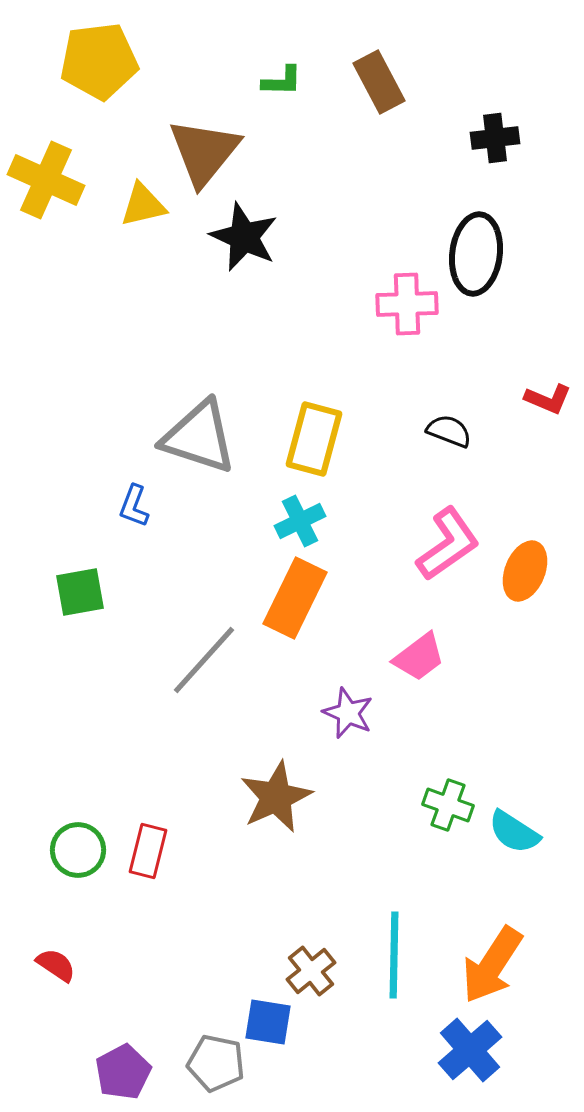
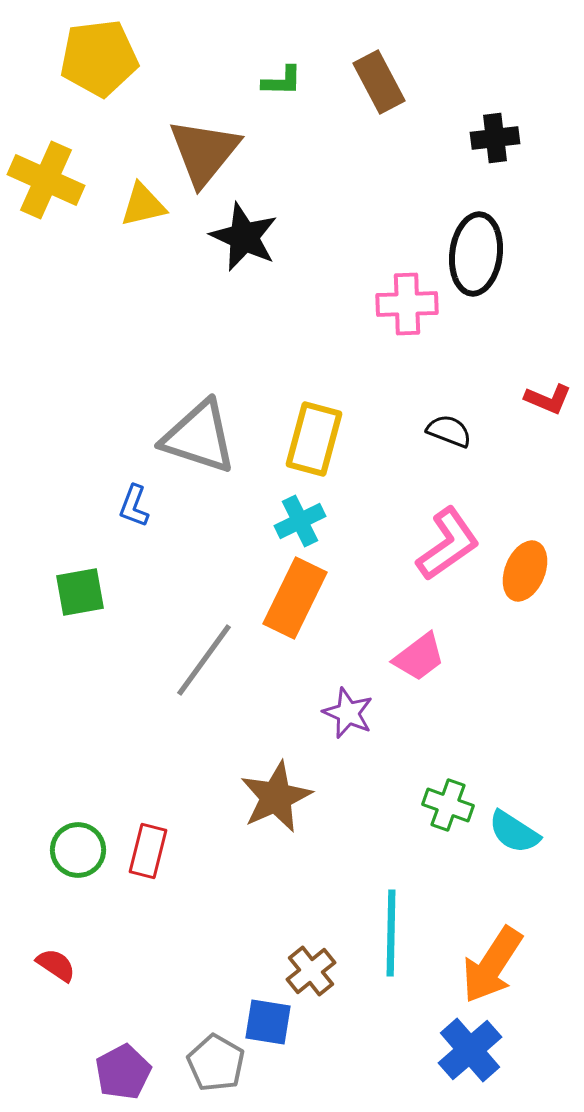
yellow pentagon: moved 3 px up
gray line: rotated 6 degrees counterclockwise
cyan line: moved 3 px left, 22 px up
gray pentagon: rotated 18 degrees clockwise
